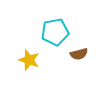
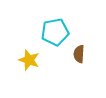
brown semicircle: rotated 108 degrees clockwise
